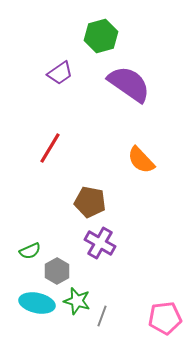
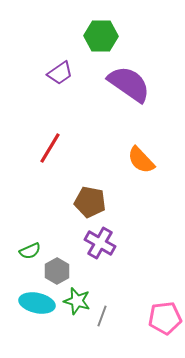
green hexagon: rotated 16 degrees clockwise
